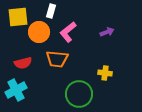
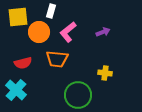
purple arrow: moved 4 px left
cyan cross: rotated 20 degrees counterclockwise
green circle: moved 1 px left, 1 px down
